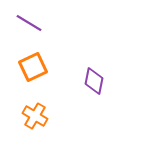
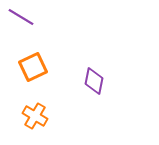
purple line: moved 8 px left, 6 px up
